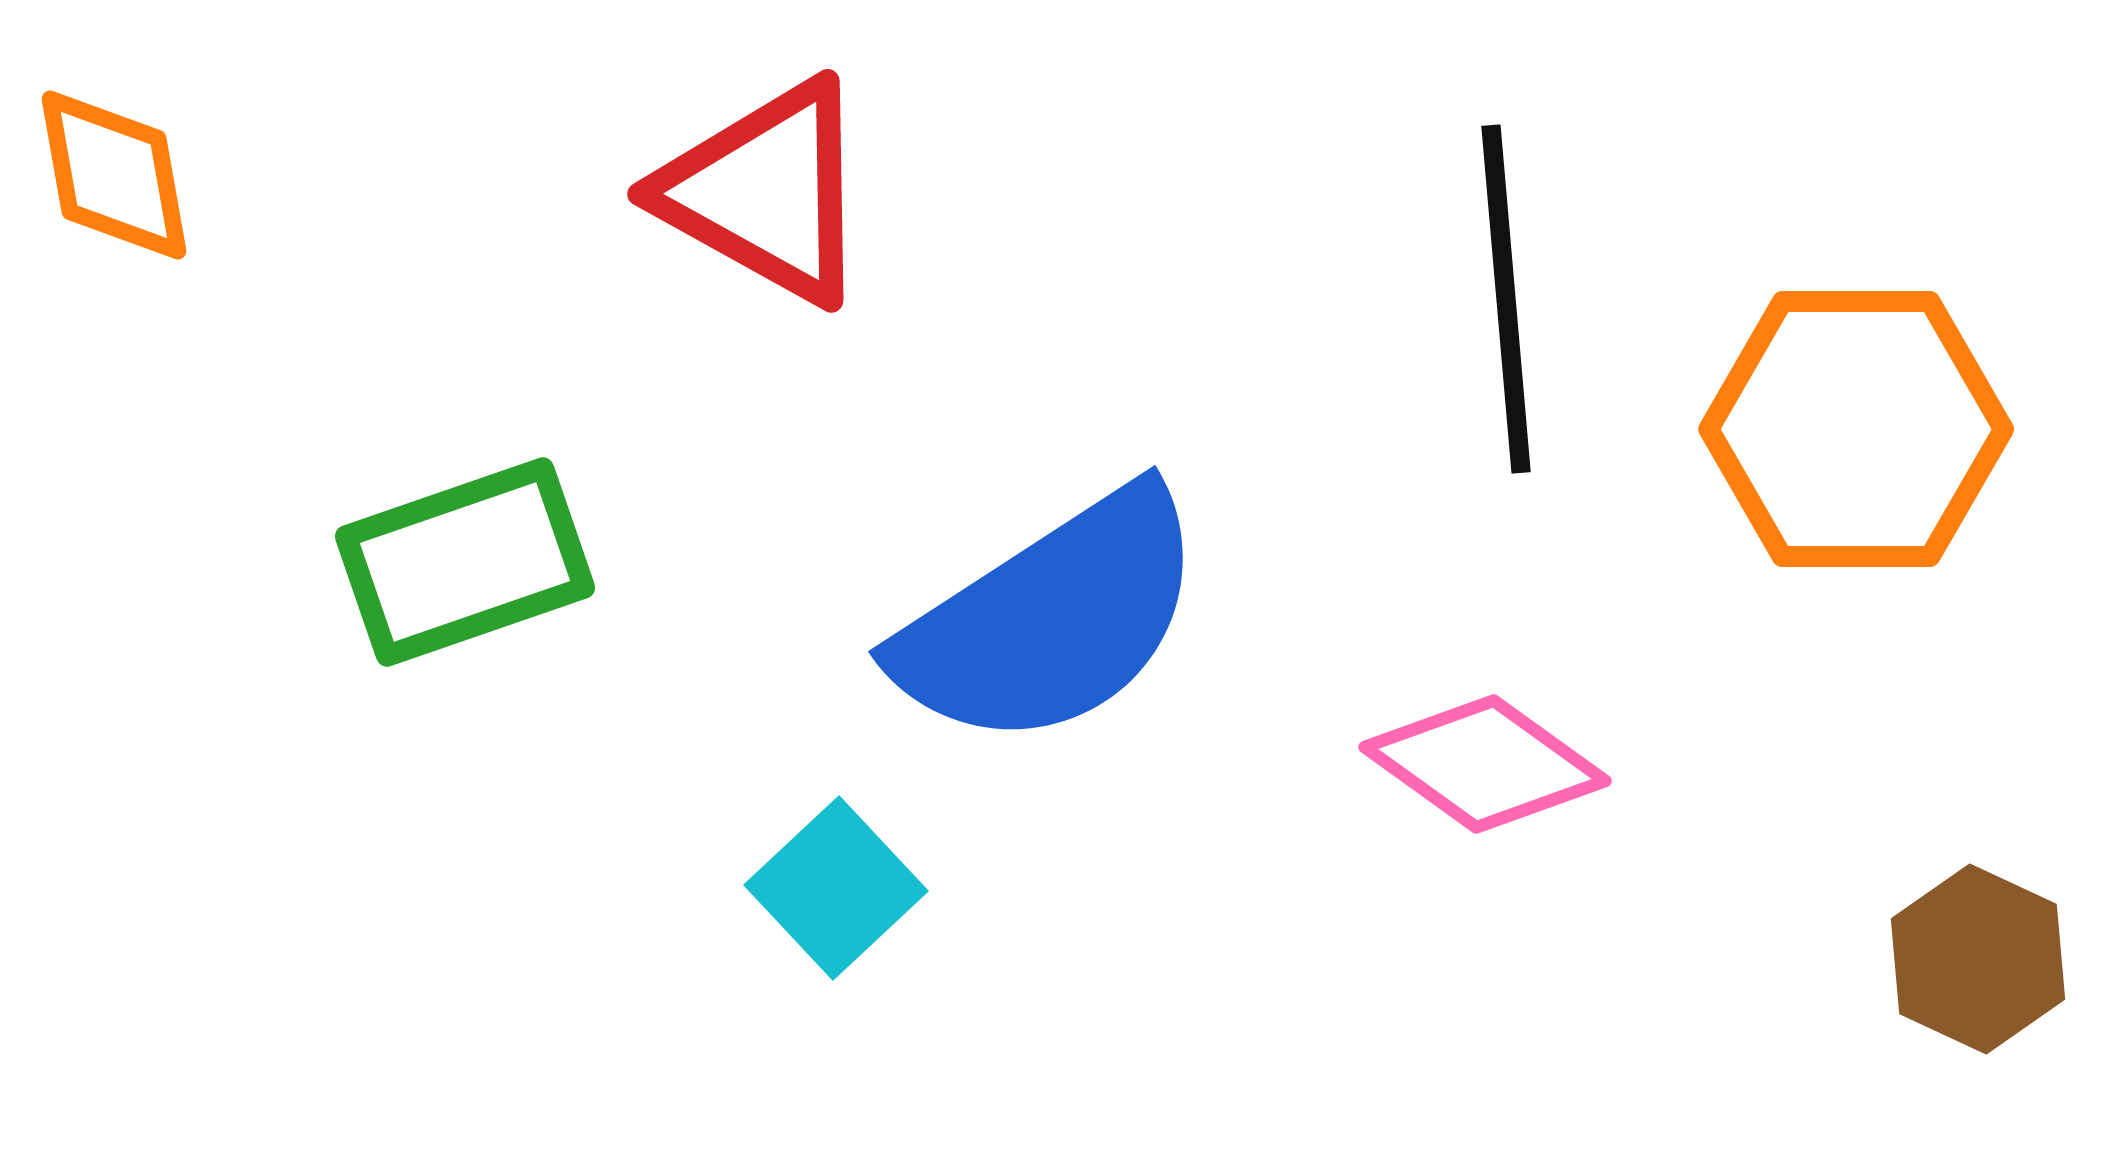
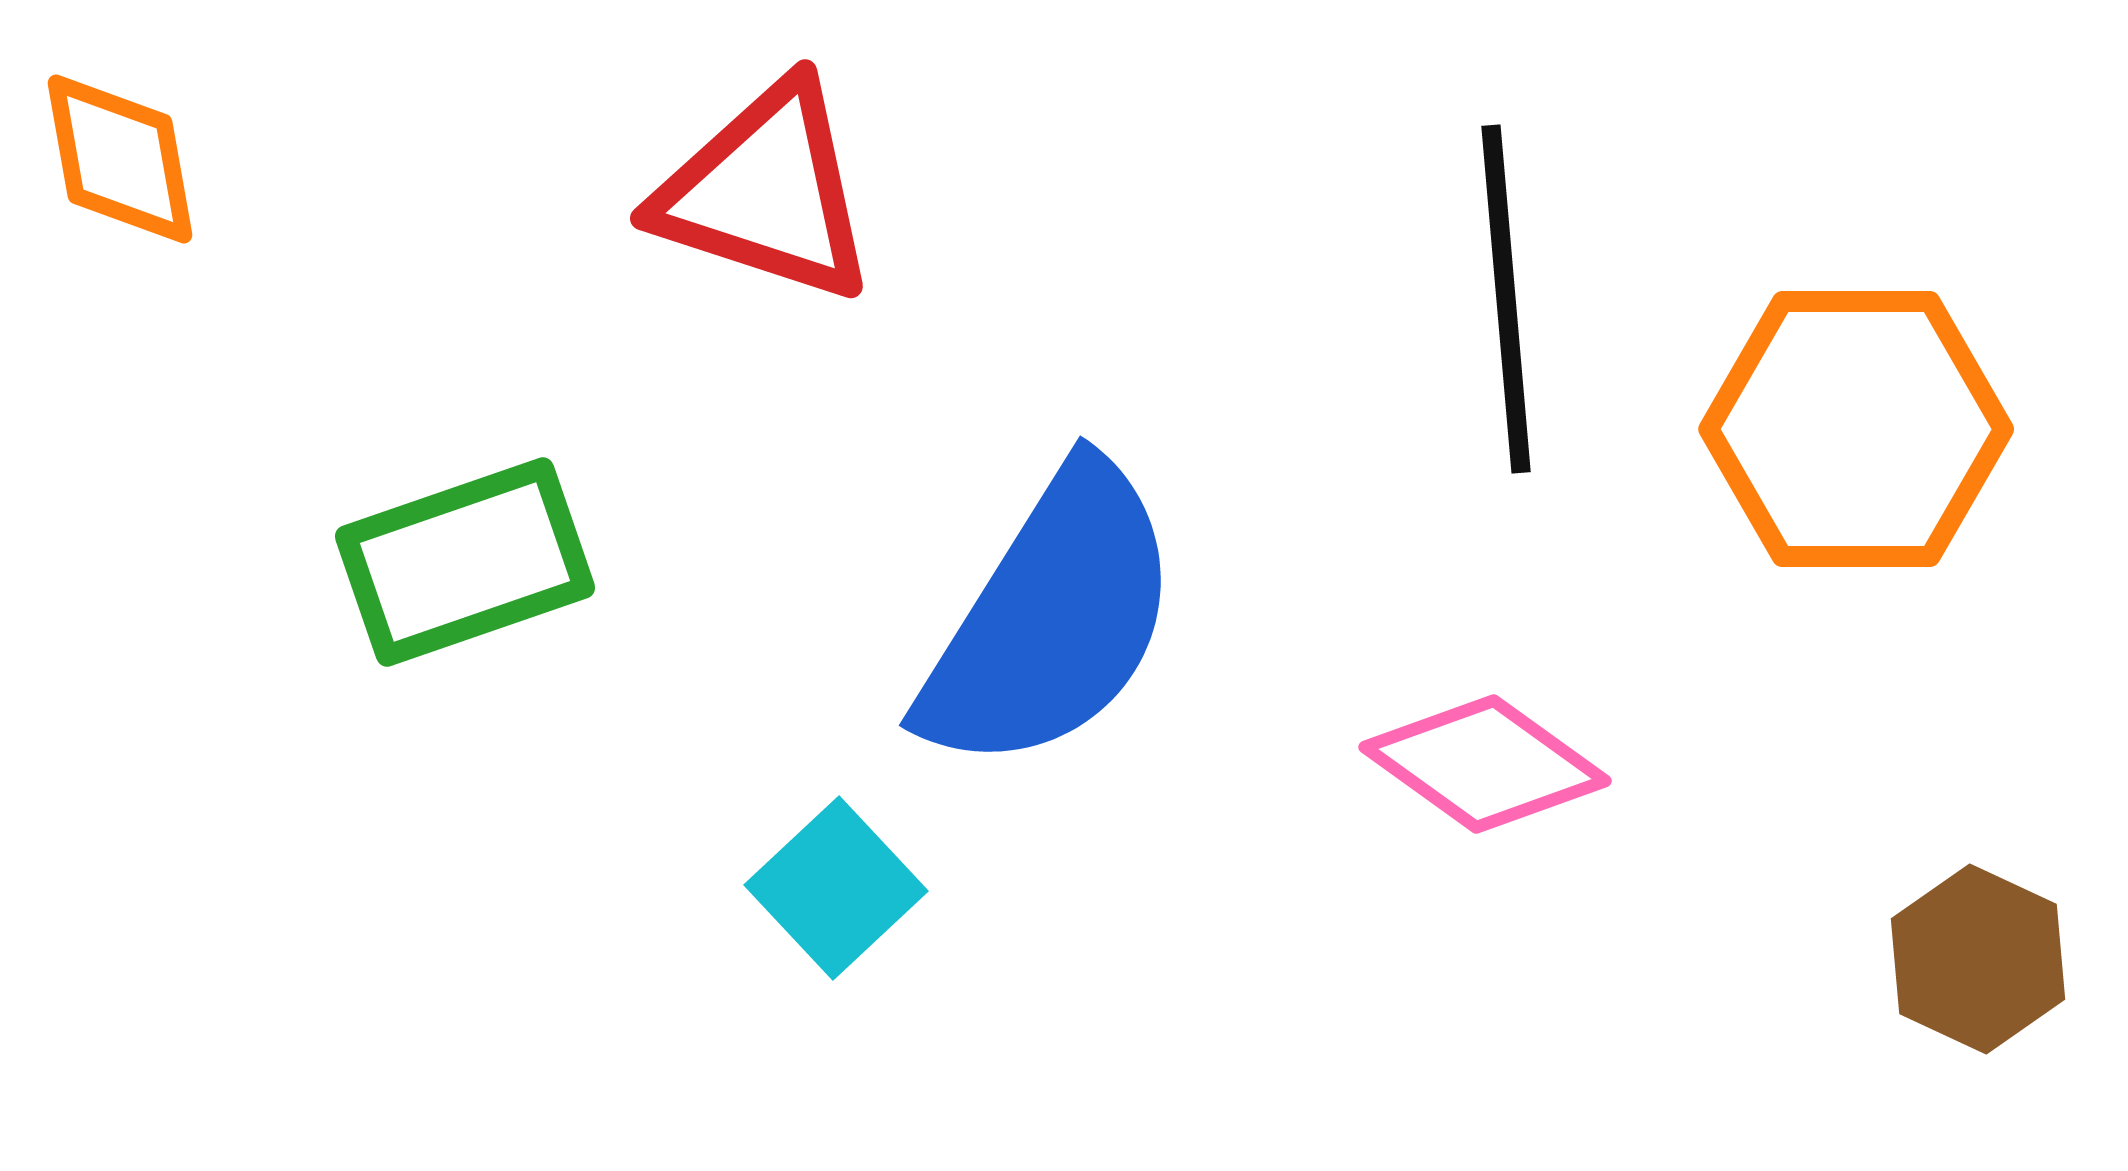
orange diamond: moved 6 px right, 16 px up
red triangle: rotated 11 degrees counterclockwise
blue semicircle: rotated 25 degrees counterclockwise
